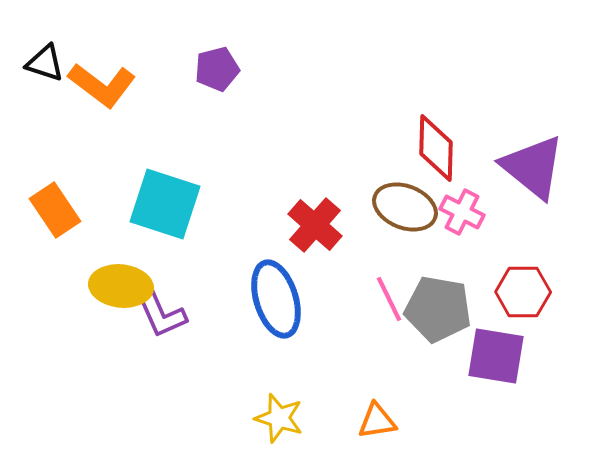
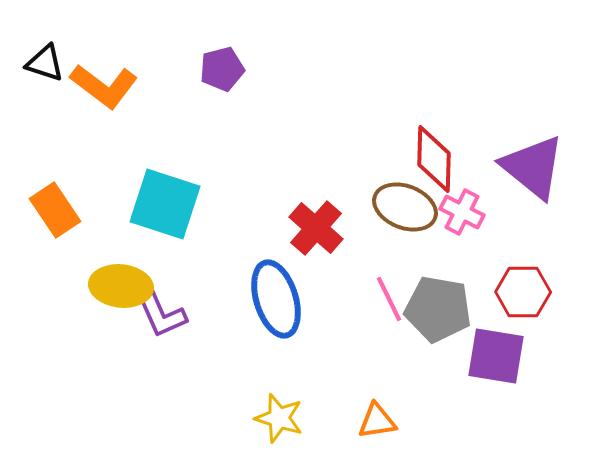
purple pentagon: moved 5 px right
orange L-shape: moved 2 px right, 1 px down
red diamond: moved 2 px left, 11 px down
red cross: moved 1 px right, 3 px down
